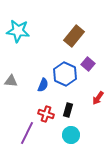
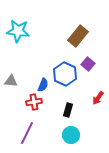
brown rectangle: moved 4 px right
red cross: moved 12 px left, 12 px up; rotated 28 degrees counterclockwise
